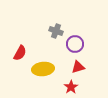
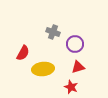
gray cross: moved 3 px left, 1 px down
red semicircle: moved 3 px right
red star: rotated 16 degrees counterclockwise
